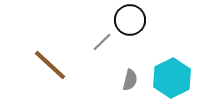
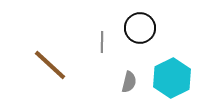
black circle: moved 10 px right, 8 px down
gray line: rotated 45 degrees counterclockwise
gray semicircle: moved 1 px left, 2 px down
